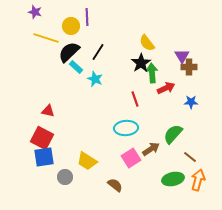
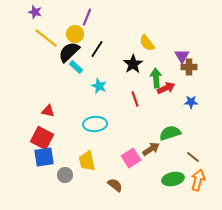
purple line: rotated 24 degrees clockwise
yellow circle: moved 4 px right, 8 px down
yellow line: rotated 20 degrees clockwise
black line: moved 1 px left, 3 px up
black star: moved 8 px left, 1 px down
green arrow: moved 4 px right, 5 px down
cyan star: moved 4 px right, 7 px down
cyan ellipse: moved 31 px left, 4 px up
green semicircle: moved 3 px left, 1 px up; rotated 30 degrees clockwise
brown line: moved 3 px right
yellow trapezoid: rotated 45 degrees clockwise
gray circle: moved 2 px up
